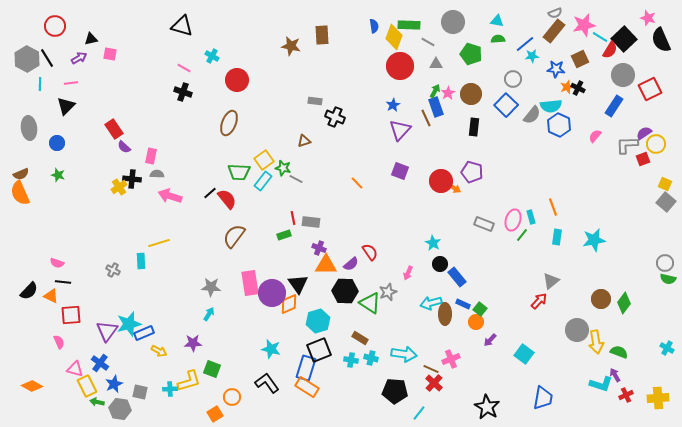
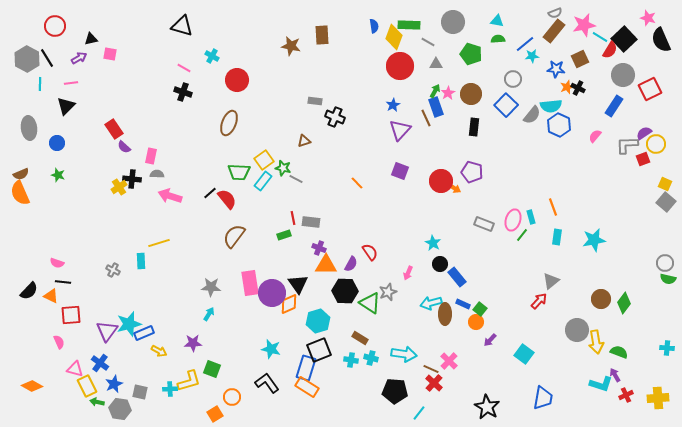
purple semicircle at (351, 264): rotated 21 degrees counterclockwise
cyan cross at (667, 348): rotated 24 degrees counterclockwise
pink cross at (451, 359): moved 2 px left, 2 px down; rotated 24 degrees counterclockwise
